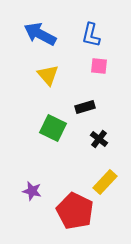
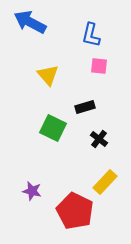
blue arrow: moved 10 px left, 12 px up
